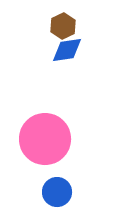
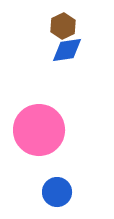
pink circle: moved 6 px left, 9 px up
